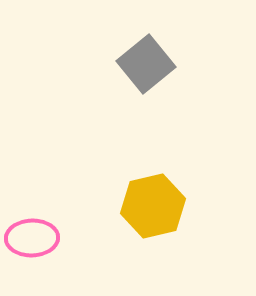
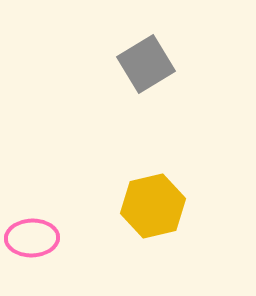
gray square: rotated 8 degrees clockwise
